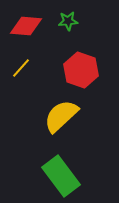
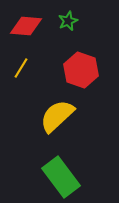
green star: rotated 18 degrees counterclockwise
yellow line: rotated 10 degrees counterclockwise
yellow semicircle: moved 4 px left
green rectangle: moved 1 px down
